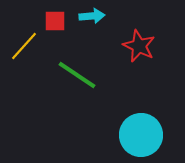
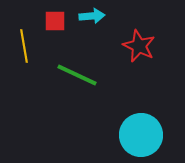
yellow line: rotated 52 degrees counterclockwise
green line: rotated 9 degrees counterclockwise
